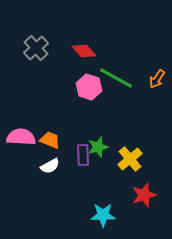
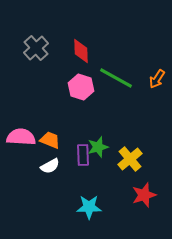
red diamond: moved 3 px left; rotated 40 degrees clockwise
pink hexagon: moved 8 px left
cyan star: moved 14 px left, 8 px up
